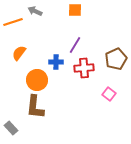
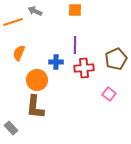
purple line: rotated 30 degrees counterclockwise
orange semicircle: rotated 14 degrees counterclockwise
